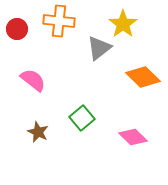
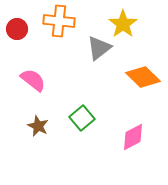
brown star: moved 6 px up
pink diamond: rotated 72 degrees counterclockwise
